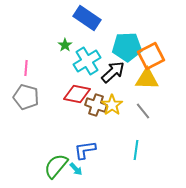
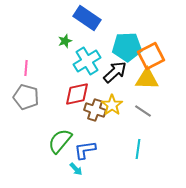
green star: moved 4 px up; rotated 16 degrees clockwise
black arrow: moved 2 px right
red diamond: rotated 24 degrees counterclockwise
brown cross: moved 1 px left, 5 px down
gray line: rotated 18 degrees counterclockwise
cyan line: moved 2 px right, 1 px up
green semicircle: moved 4 px right, 25 px up
